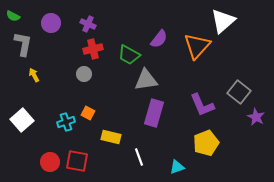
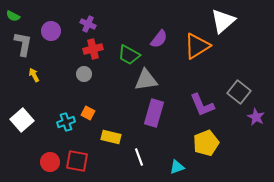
purple circle: moved 8 px down
orange triangle: rotated 16 degrees clockwise
